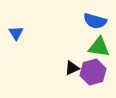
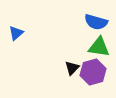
blue semicircle: moved 1 px right, 1 px down
blue triangle: rotated 21 degrees clockwise
black triangle: rotated 21 degrees counterclockwise
